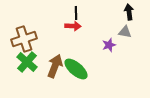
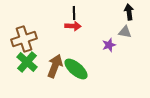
black line: moved 2 px left
